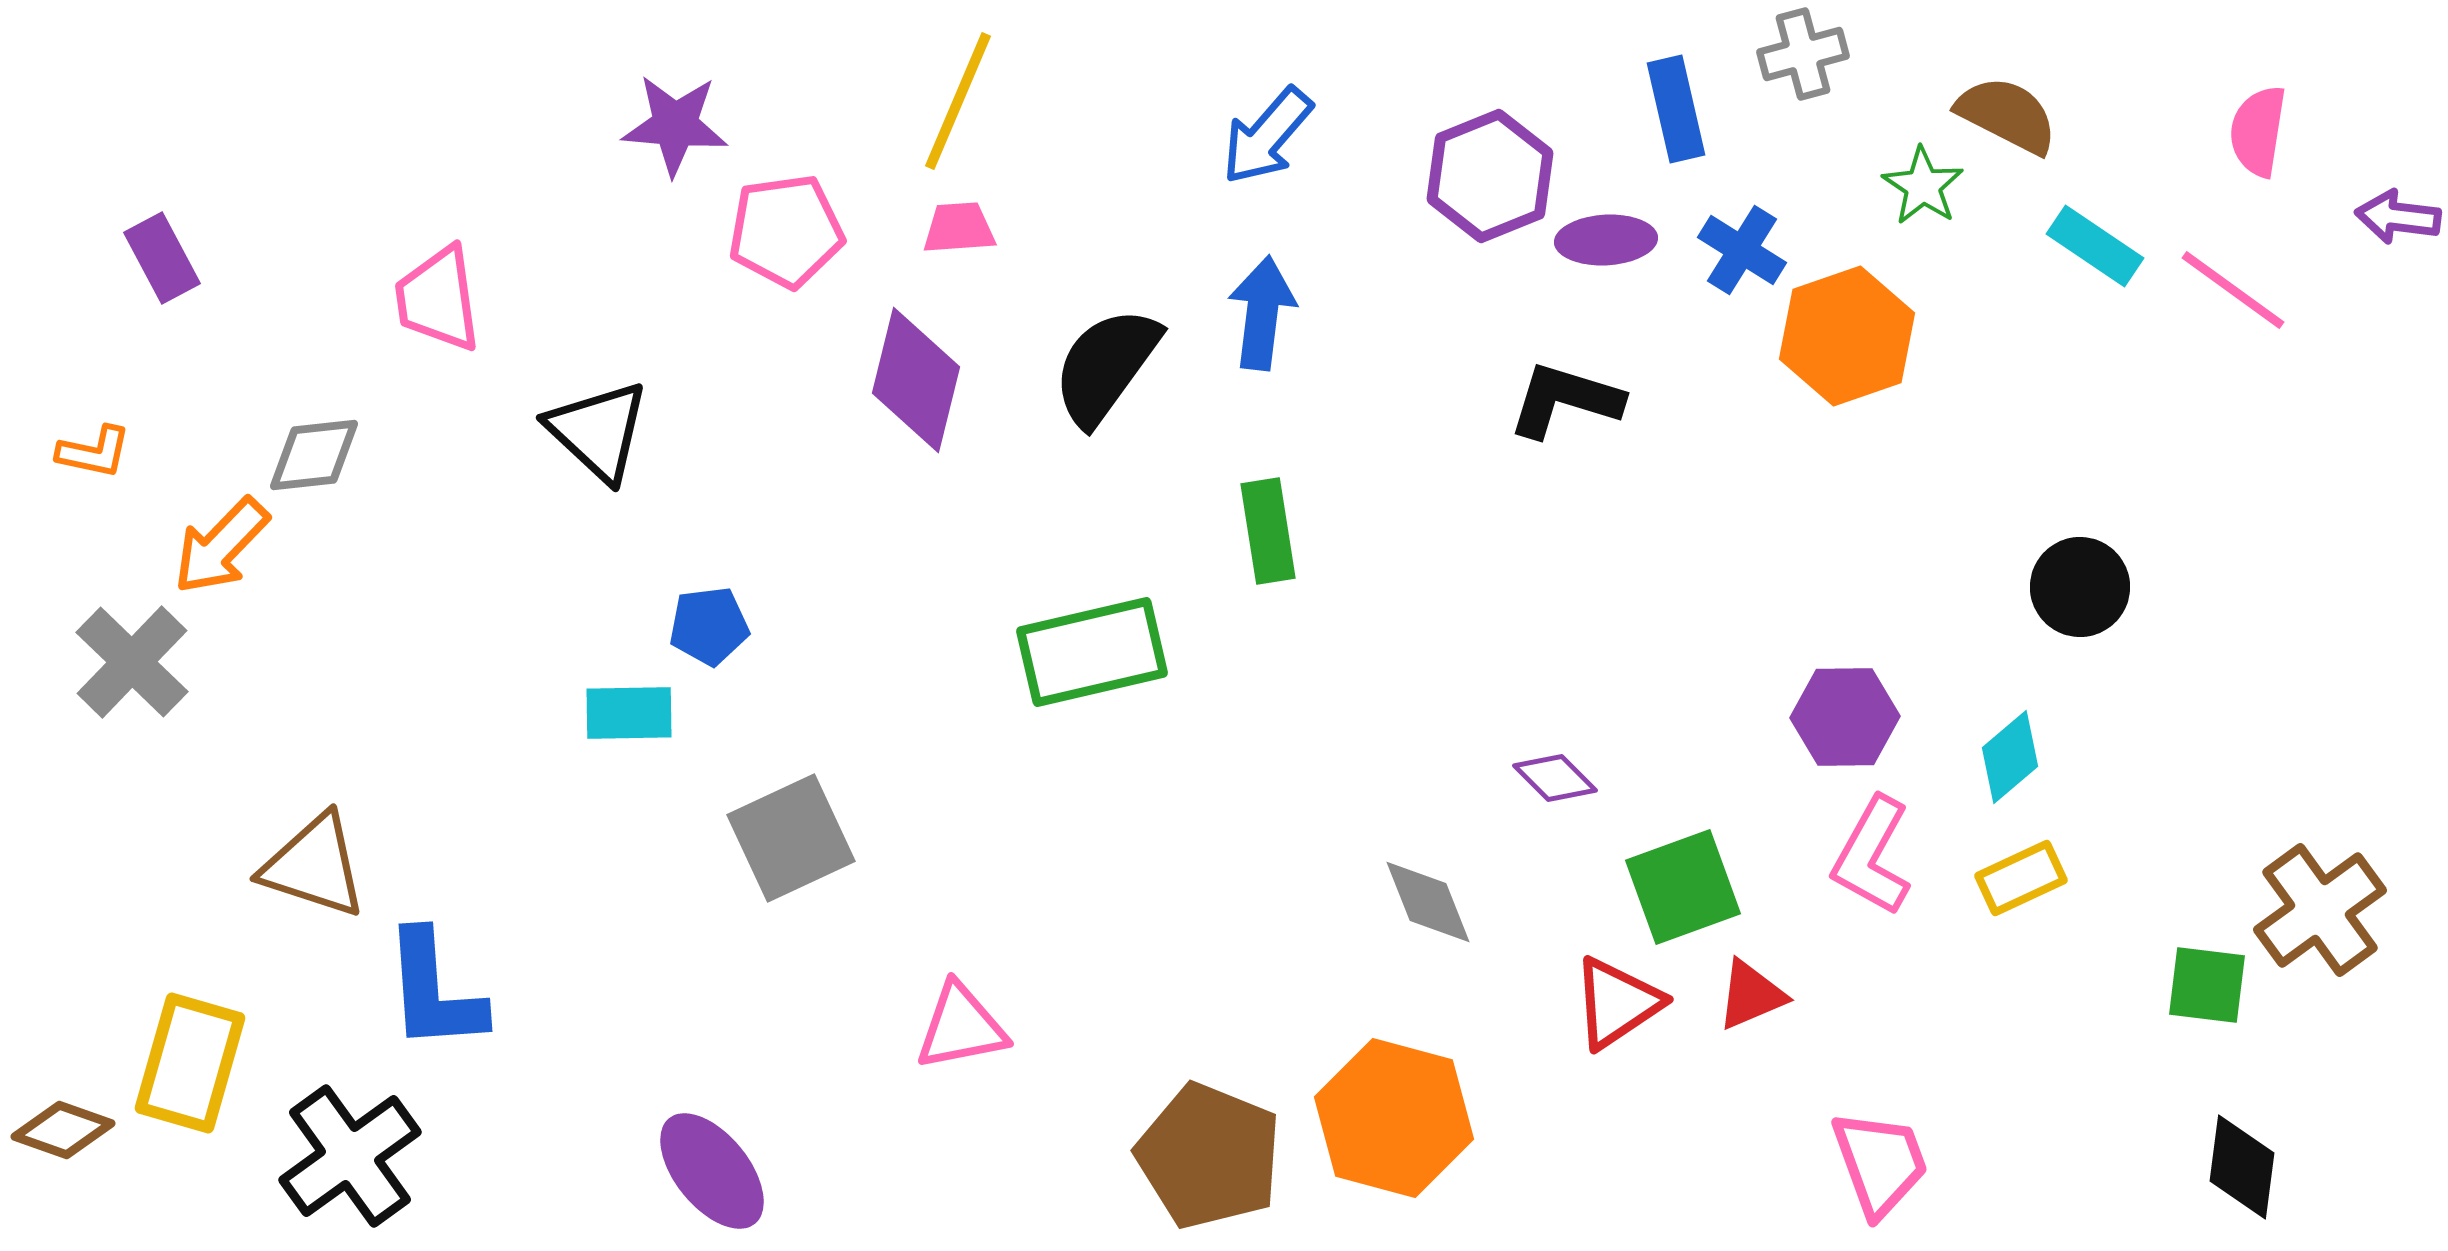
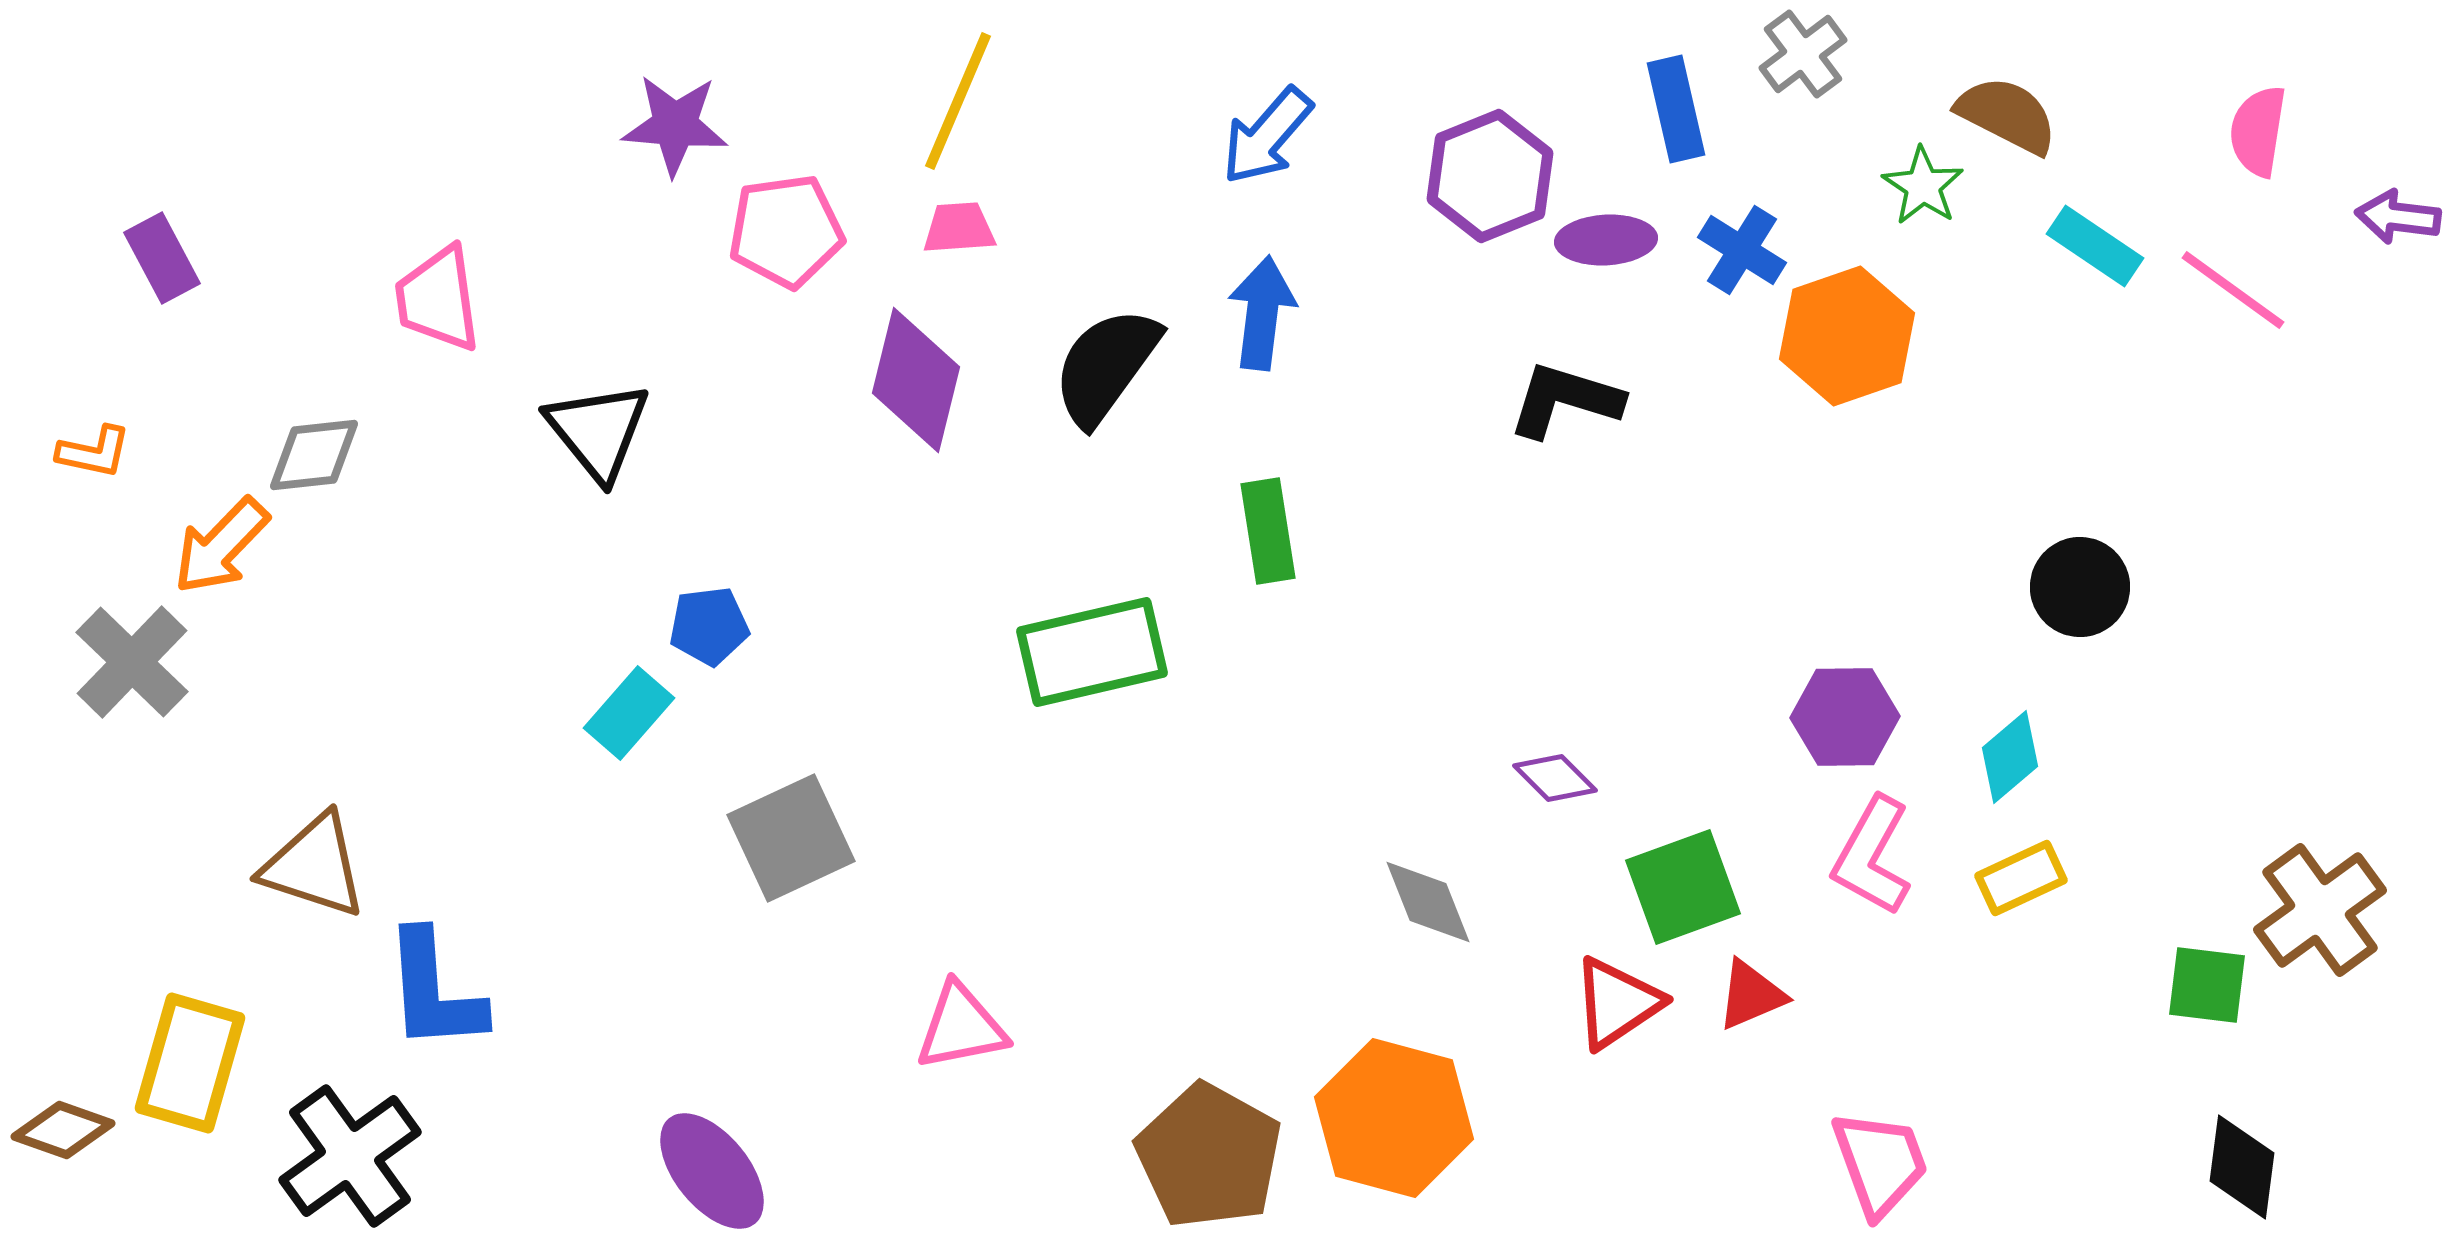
gray cross at (1803, 54): rotated 22 degrees counterclockwise
black triangle at (598, 431): rotated 8 degrees clockwise
cyan rectangle at (629, 713): rotated 48 degrees counterclockwise
brown pentagon at (1209, 1156): rotated 7 degrees clockwise
